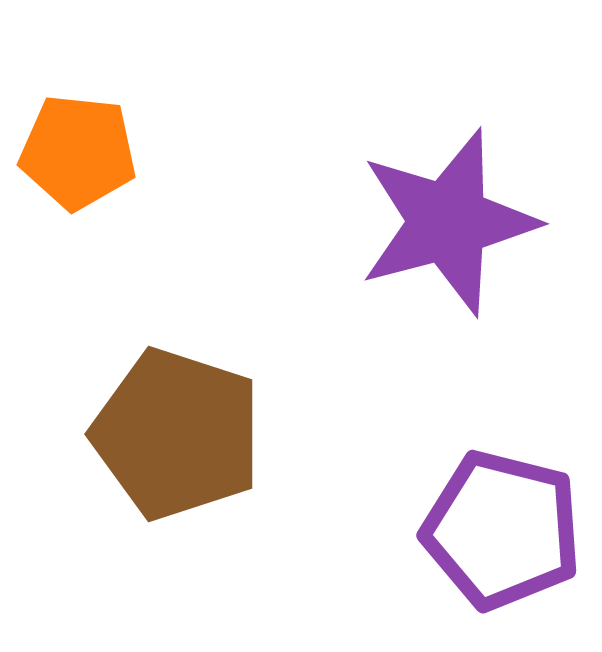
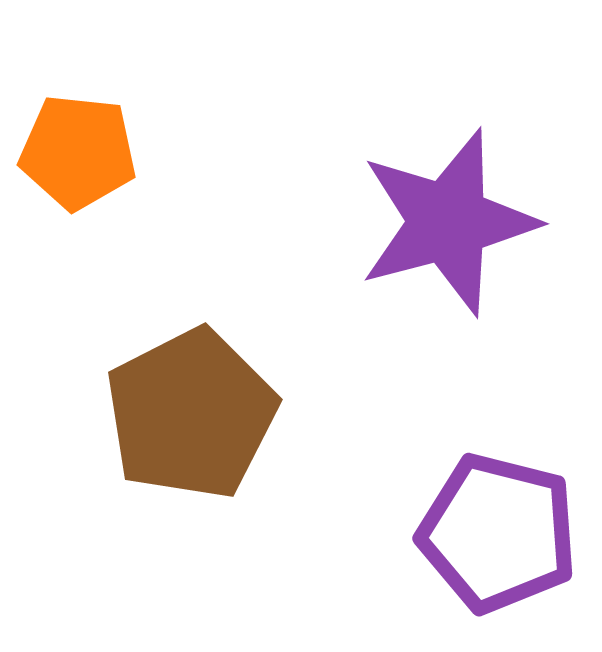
brown pentagon: moved 14 px right, 20 px up; rotated 27 degrees clockwise
purple pentagon: moved 4 px left, 3 px down
